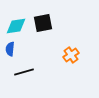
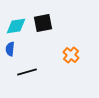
orange cross: rotated 14 degrees counterclockwise
black line: moved 3 px right
